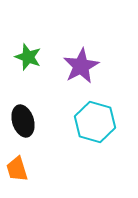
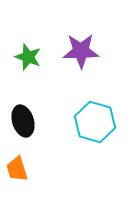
purple star: moved 15 px up; rotated 27 degrees clockwise
